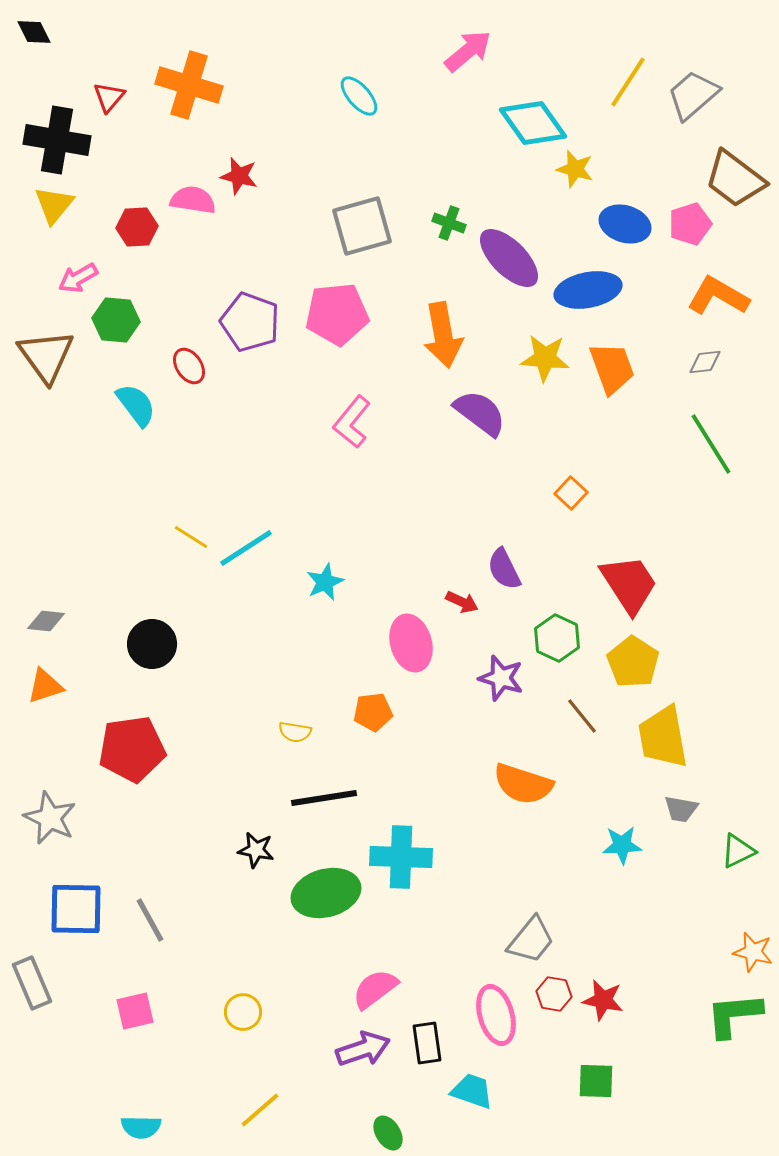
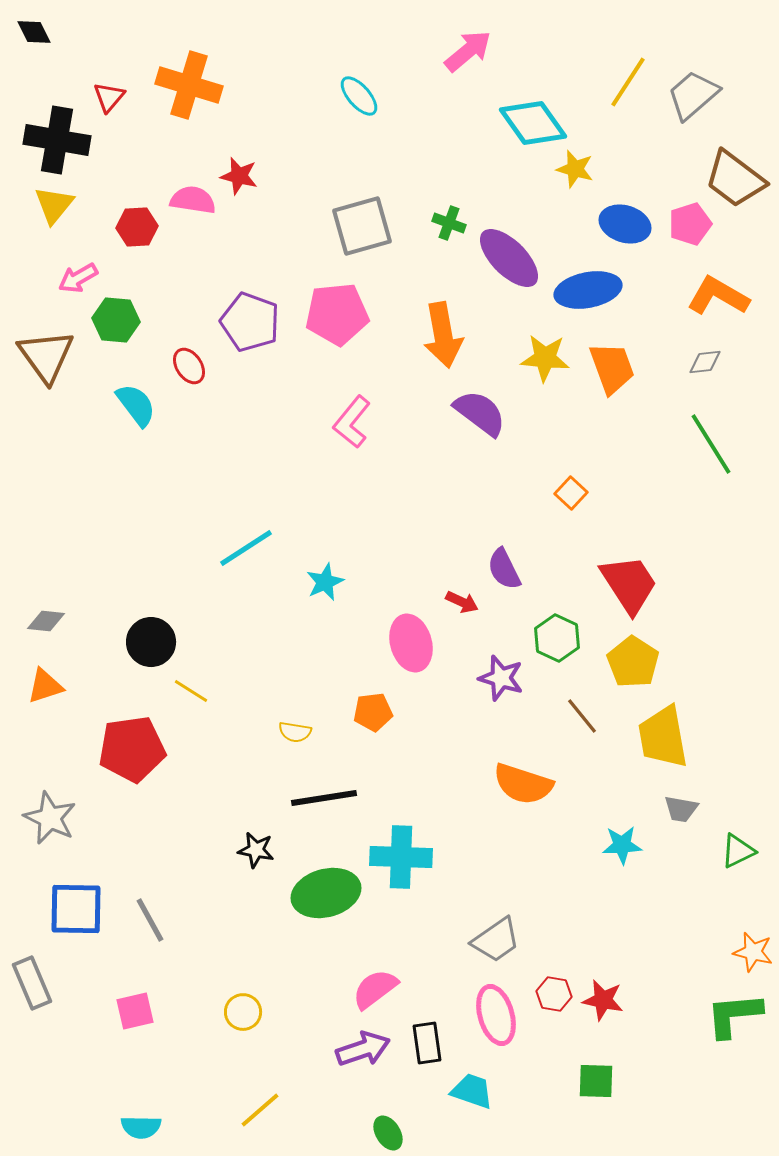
yellow line at (191, 537): moved 154 px down
black circle at (152, 644): moved 1 px left, 2 px up
gray trapezoid at (531, 940): moved 35 px left; rotated 16 degrees clockwise
